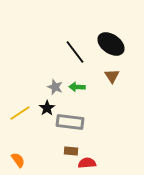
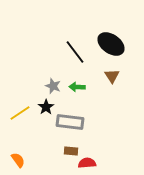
gray star: moved 2 px left, 1 px up
black star: moved 1 px left, 1 px up
